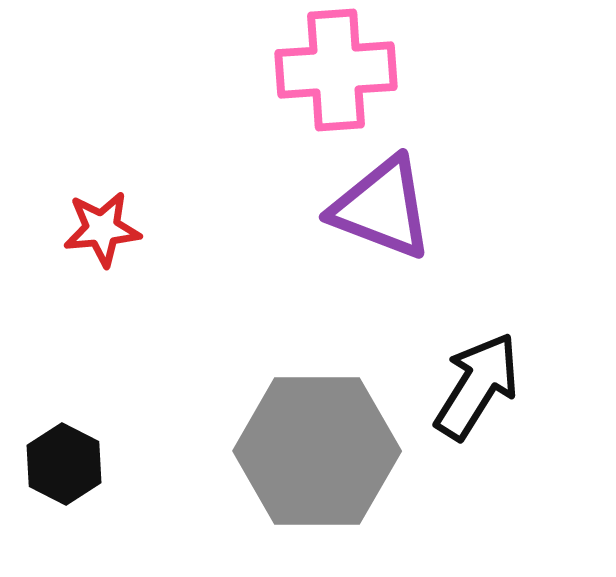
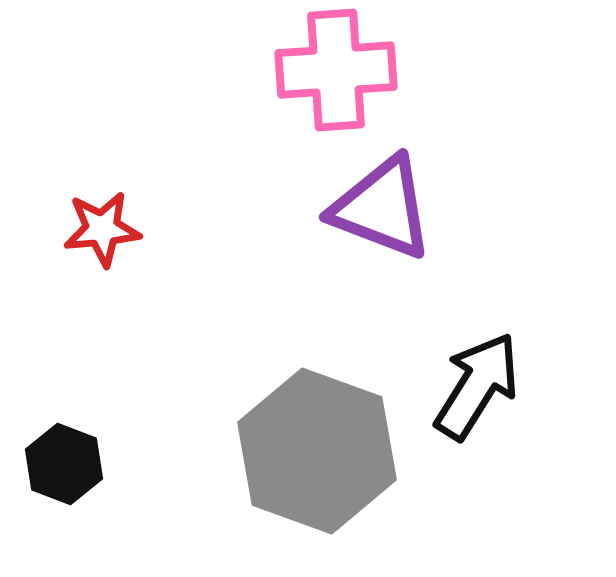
gray hexagon: rotated 20 degrees clockwise
black hexagon: rotated 6 degrees counterclockwise
